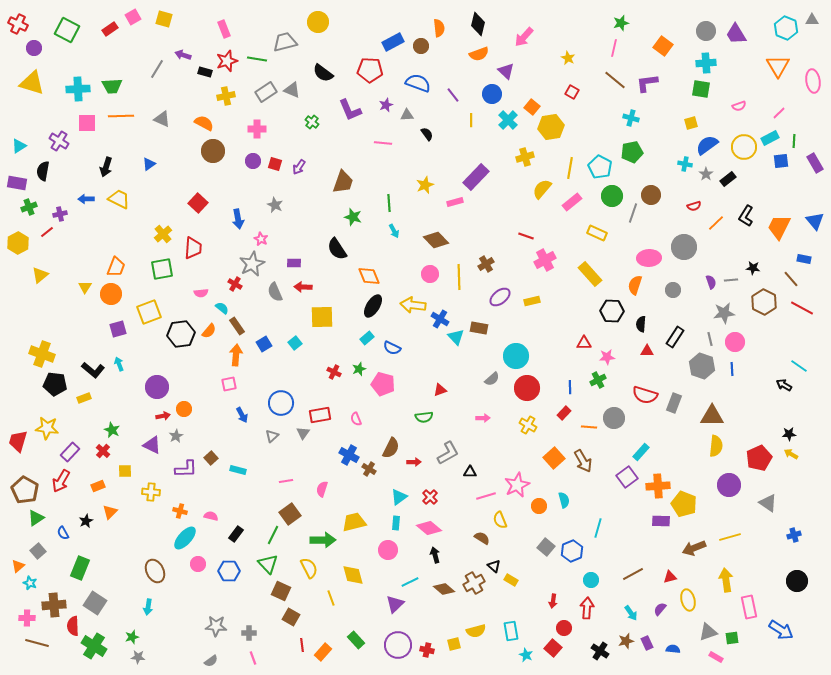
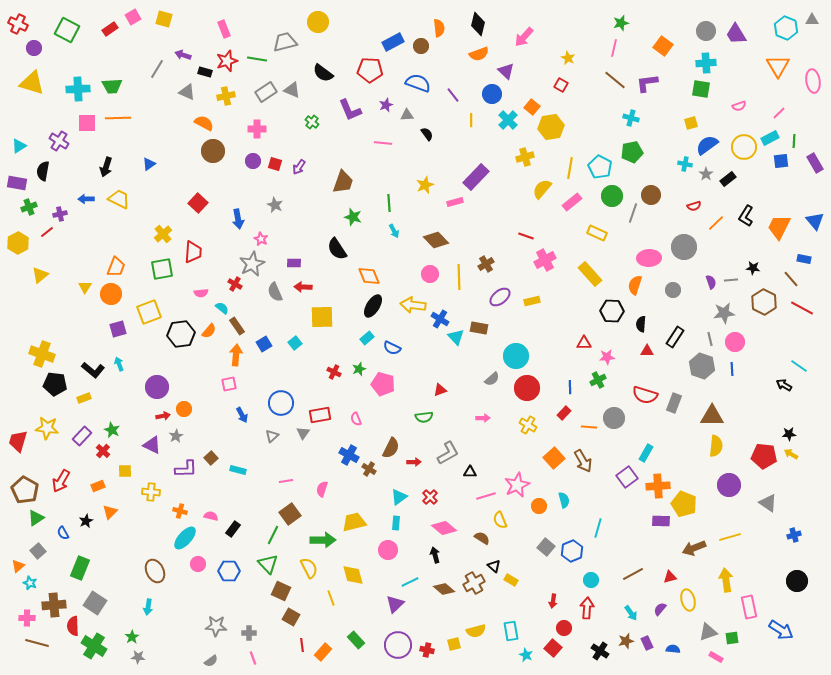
red square at (572, 92): moved 11 px left, 7 px up
orange line at (121, 116): moved 3 px left, 2 px down
gray triangle at (162, 119): moved 25 px right, 27 px up
red trapezoid at (193, 248): moved 4 px down
purple rectangle at (70, 452): moved 12 px right, 16 px up
cyan rectangle at (641, 452): moved 5 px right, 1 px down; rotated 12 degrees counterclockwise
red pentagon at (759, 458): moved 5 px right, 2 px up; rotated 30 degrees clockwise
pink diamond at (429, 528): moved 15 px right
black rectangle at (236, 534): moved 3 px left, 5 px up
green star at (132, 637): rotated 16 degrees counterclockwise
